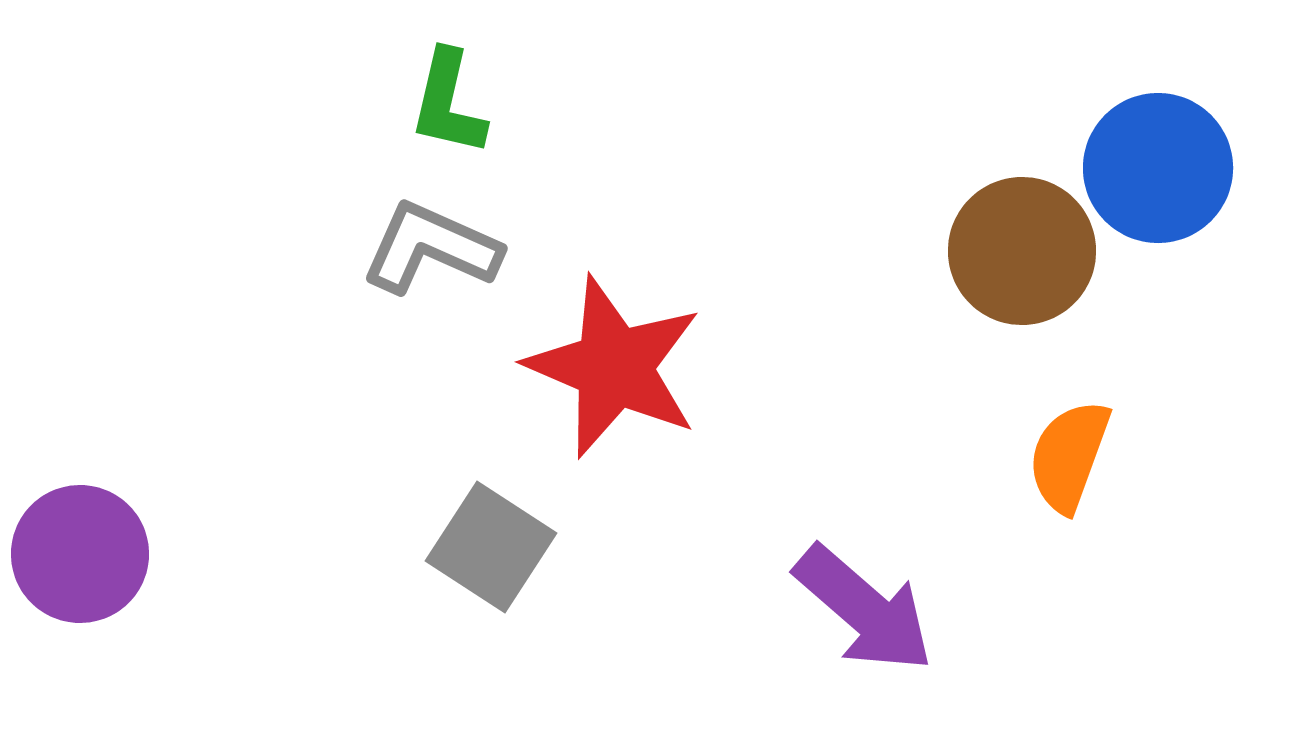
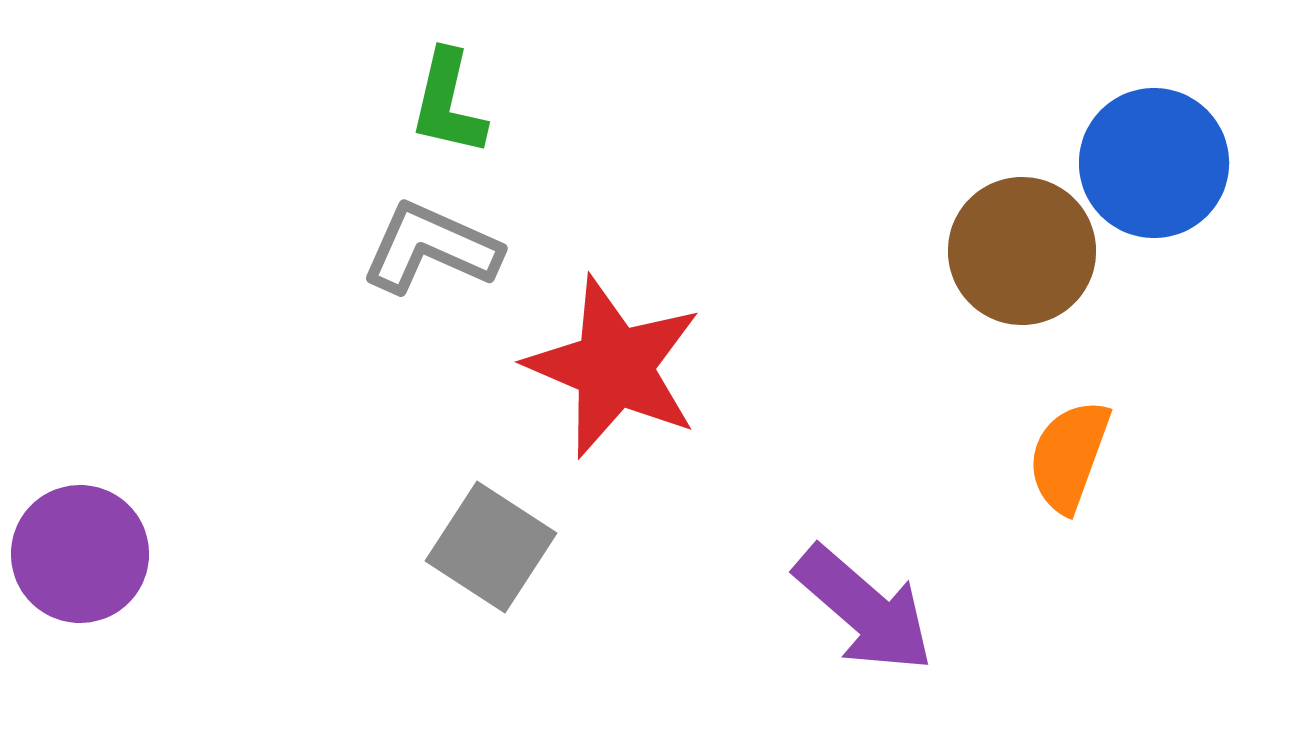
blue circle: moved 4 px left, 5 px up
